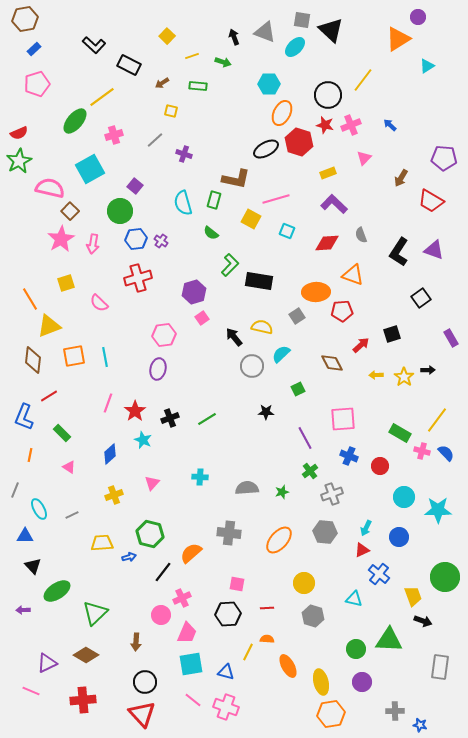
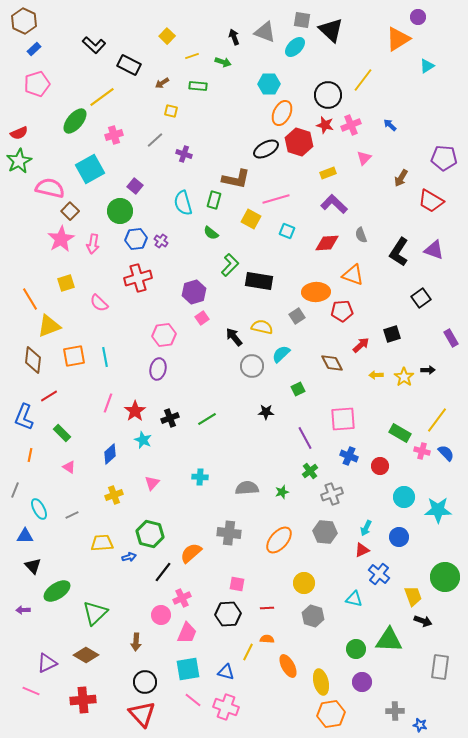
brown hexagon at (25, 19): moved 1 px left, 2 px down; rotated 25 degrees counterclockwise
cyan square at (191, 664): moved 3 px left, 5 px down
